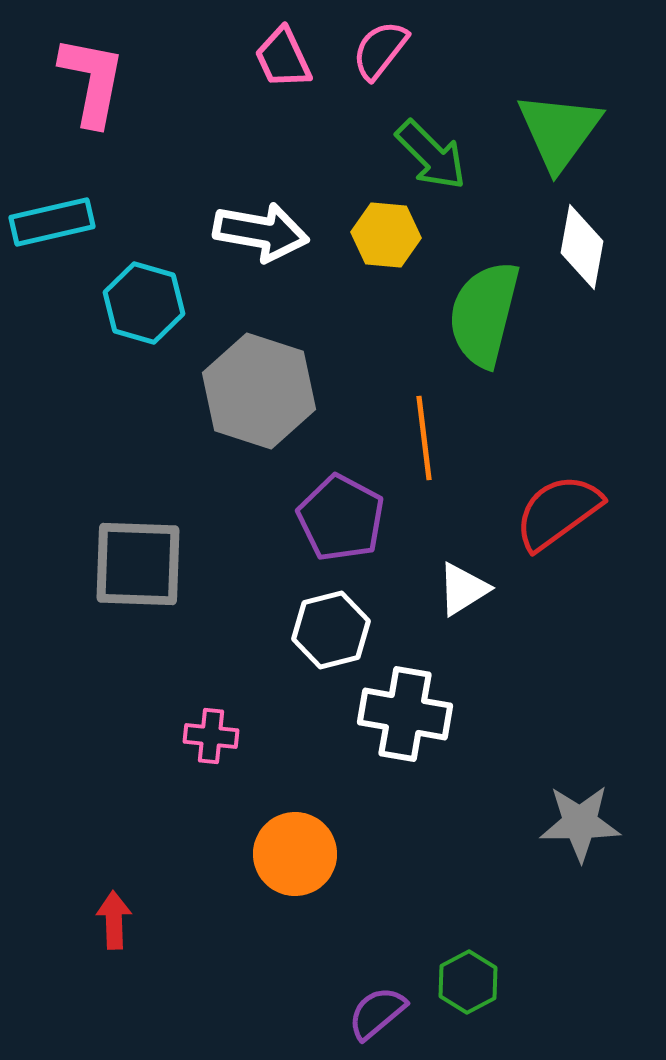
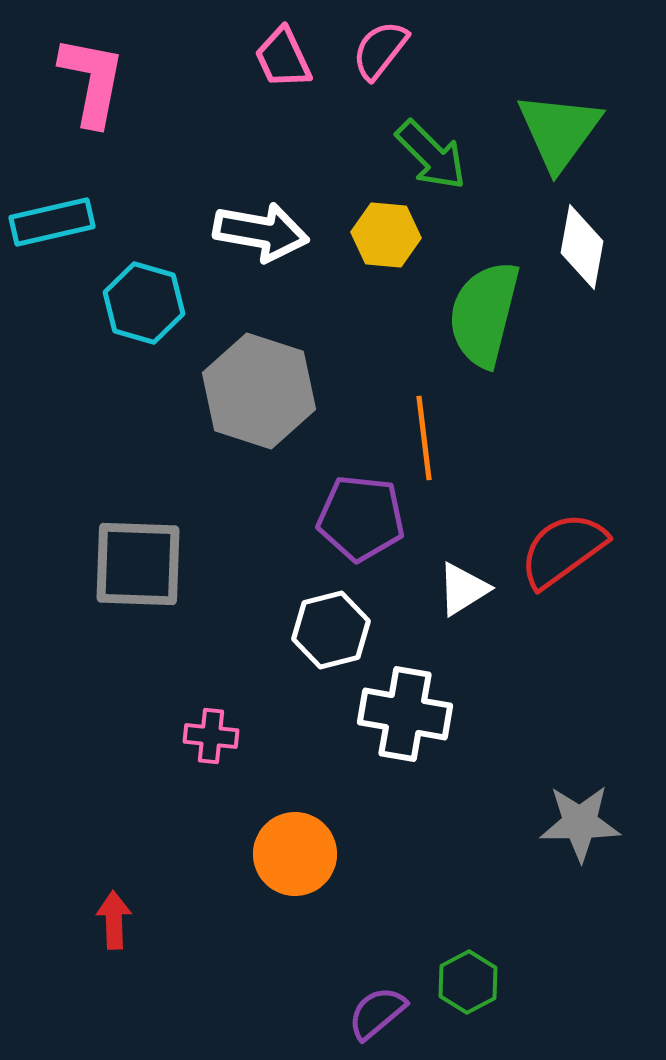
red semicircle: moved 5 px right, 38 px down
purple pentagon: moved 20 px right; rotated 22 degrees counterclockwise
